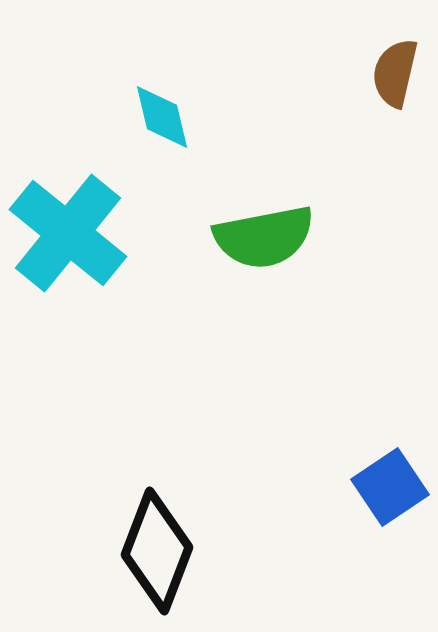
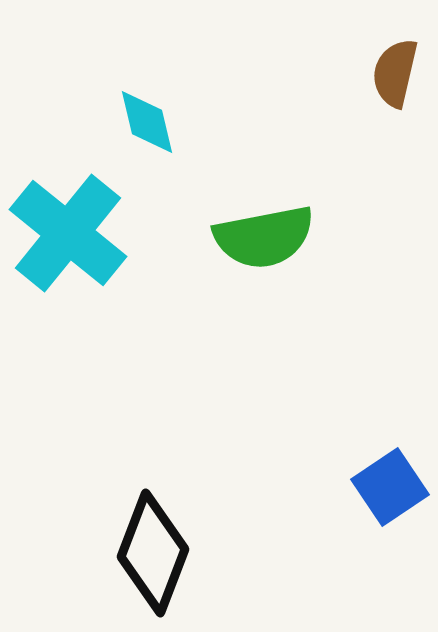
cyan diamond: moved 15 px left, 5 px down
black diamond: moved 4 px left, 2 px down
